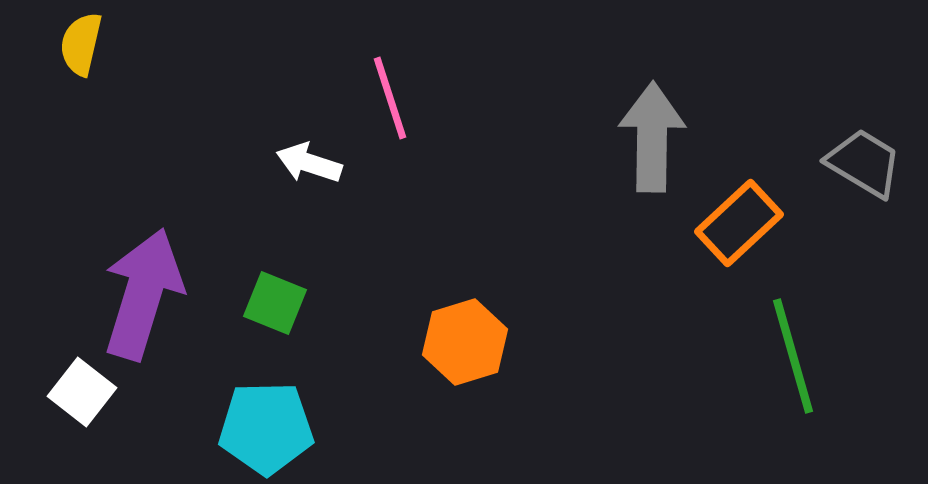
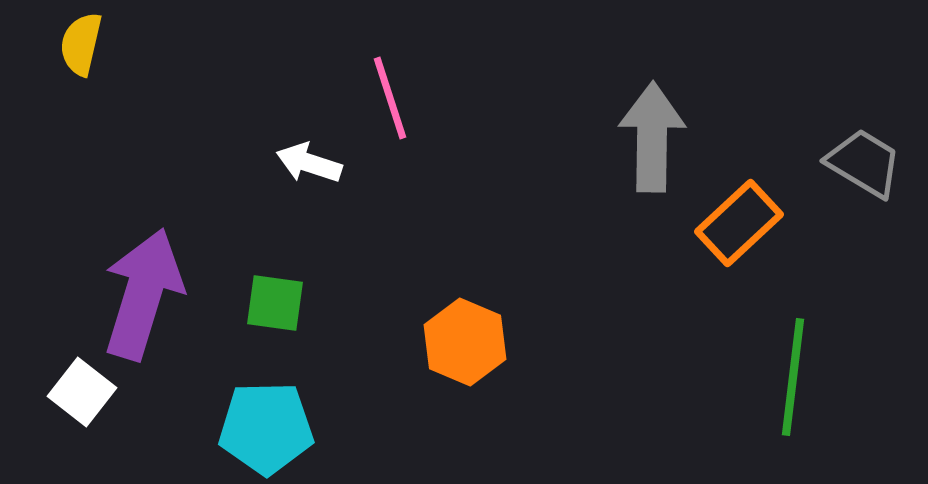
green square: rotated 14 degrees counterclockwise
orange hexagon: rotated 20 degrees counterclockwise
green line: moved 21 px down; rotated 23 degrees clockwise
